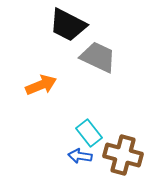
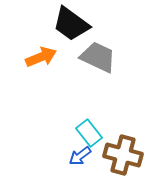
black trapezoid: moved 3 px right, 1 px up; rotated 9 degrees clockwise
orange arrow: moved 28 px up
blue arrow: rotated 45 degrees counterclockwise
